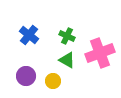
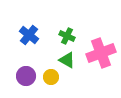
pink cross: moved 1 px right
yellow circle: moved 2 px left, 4 px up
